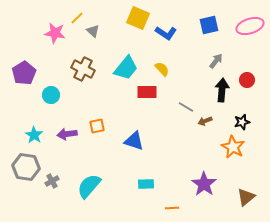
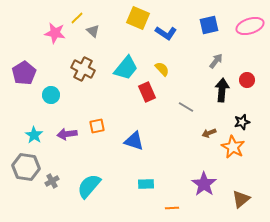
red rectangle: rotated 66 degrees clockwise
brown arrow: moved 4 px right, 12 px down
brown triangle: moved 5 px left, 2 px down
